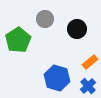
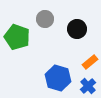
green pentagon: moved 1 px left, 3 px up; rotated 20 degrees counterclockwise
blue hexagon: moved 1 px right
